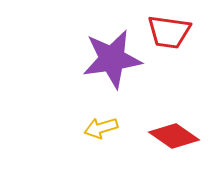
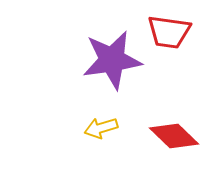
purple star: moved 1 px down
red diamond: rotated 9 degrees clockwise
